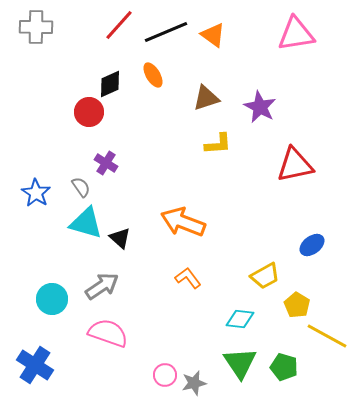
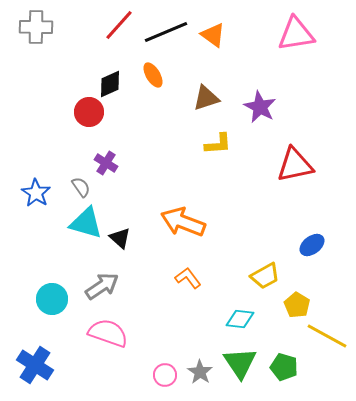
gray star: moved 6 px right, 11 px up; rotated 25 degrees counterclockwise
